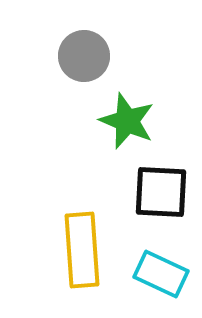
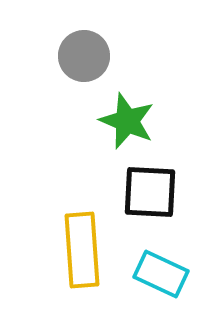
black square: moved 11 px left
